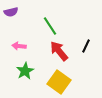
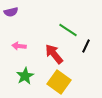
green line: moved 18 px right, 4 px down; rotated 24 degrees counterclockwise
red arrow: moved 5 px left, 3 px down
green star: moved 5 px down
